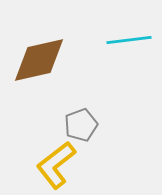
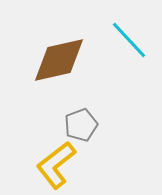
cyan line: rotated 54 degrees clockwise
brown diamond: moved 20 px right
